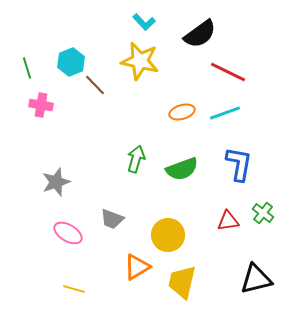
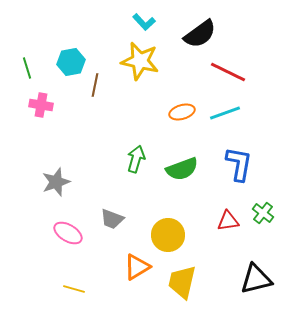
cyan hexagon: rotated 12 degrees clockwise
brown line: rotated 55 degrees clockwise
